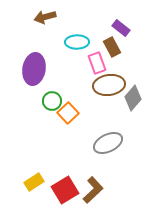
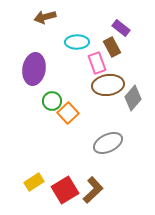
brown ellipse: moved 1 px left
